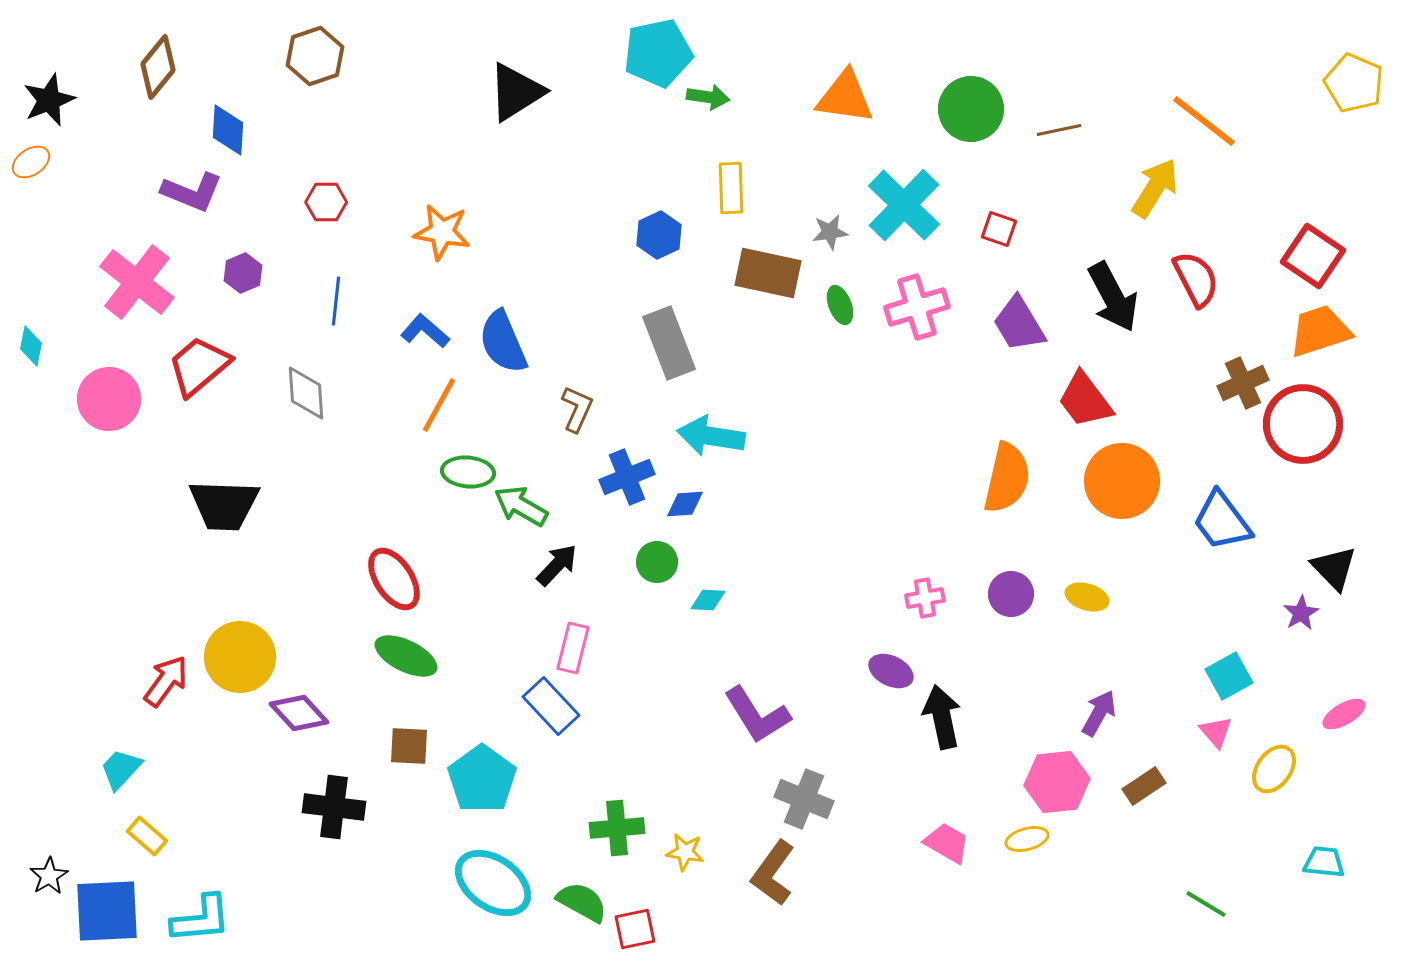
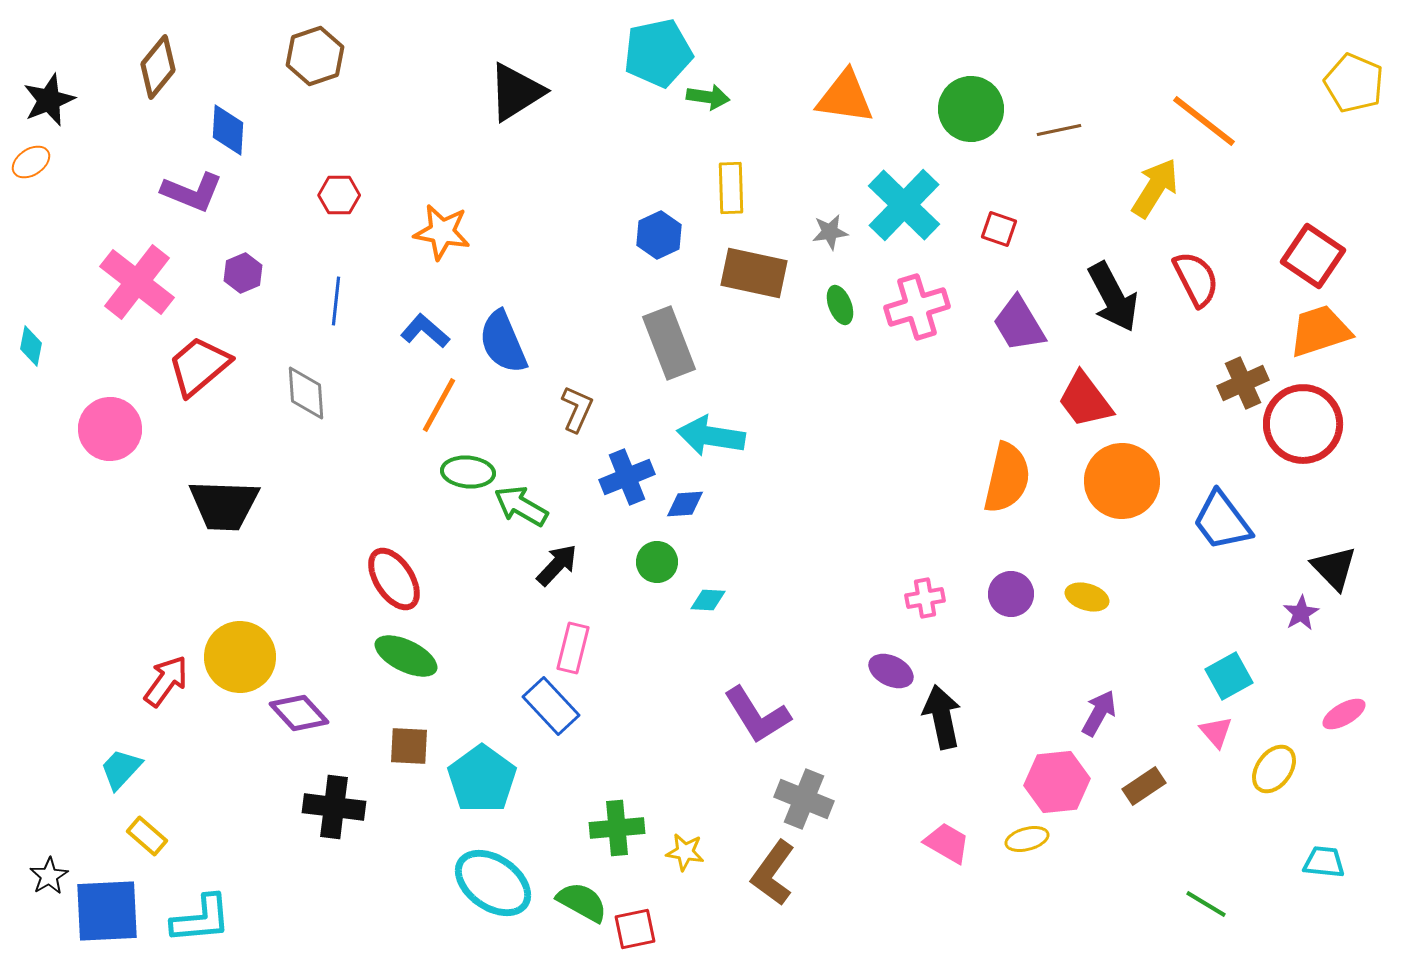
red hexagon at (326, 202): moved 13 px right, 7 px up
brown rectangle at (768, 273): moved 14 px left
pink circle at (109, 399): moved 1 px right, 30 px down
